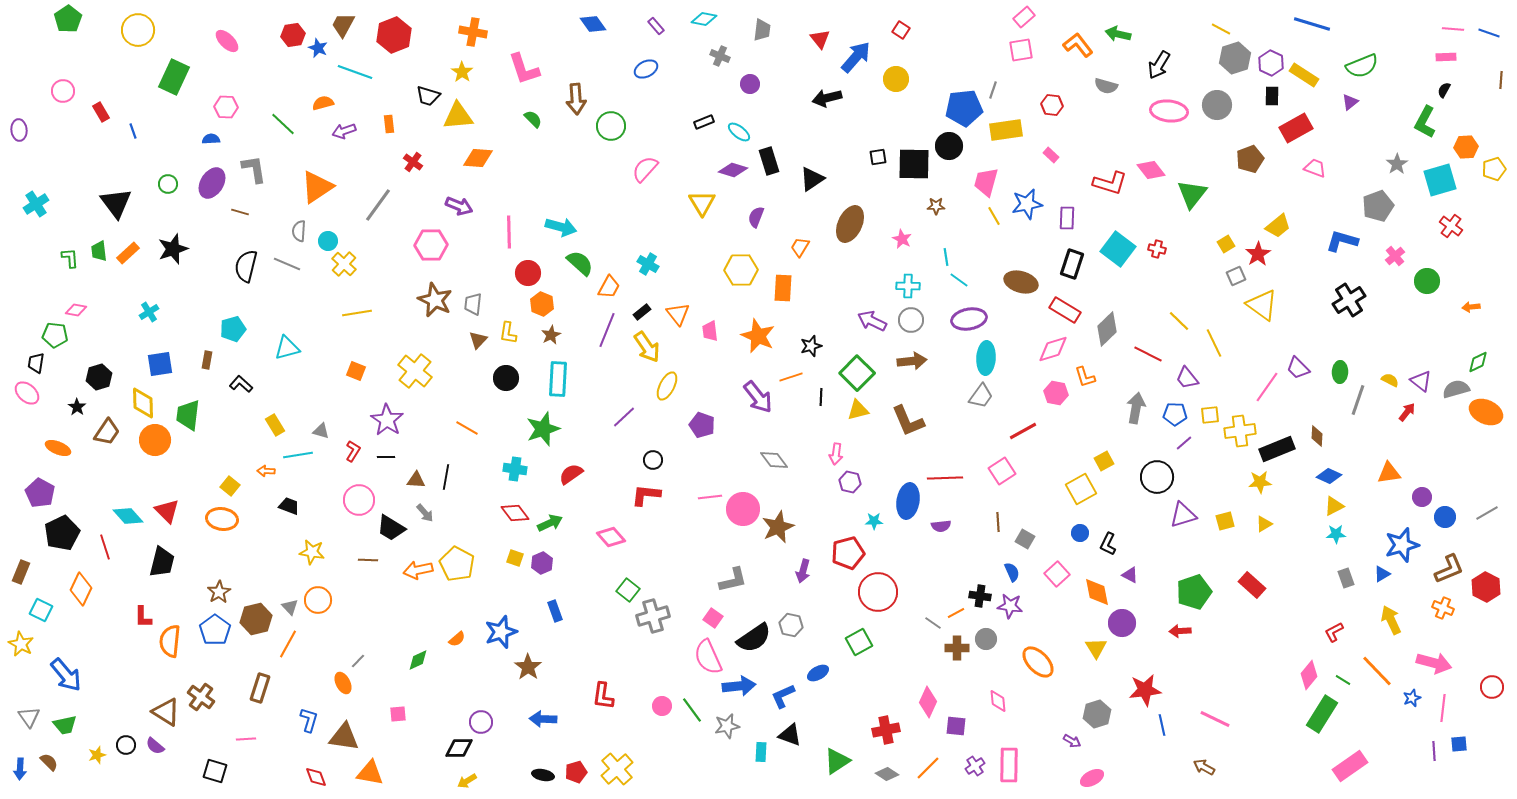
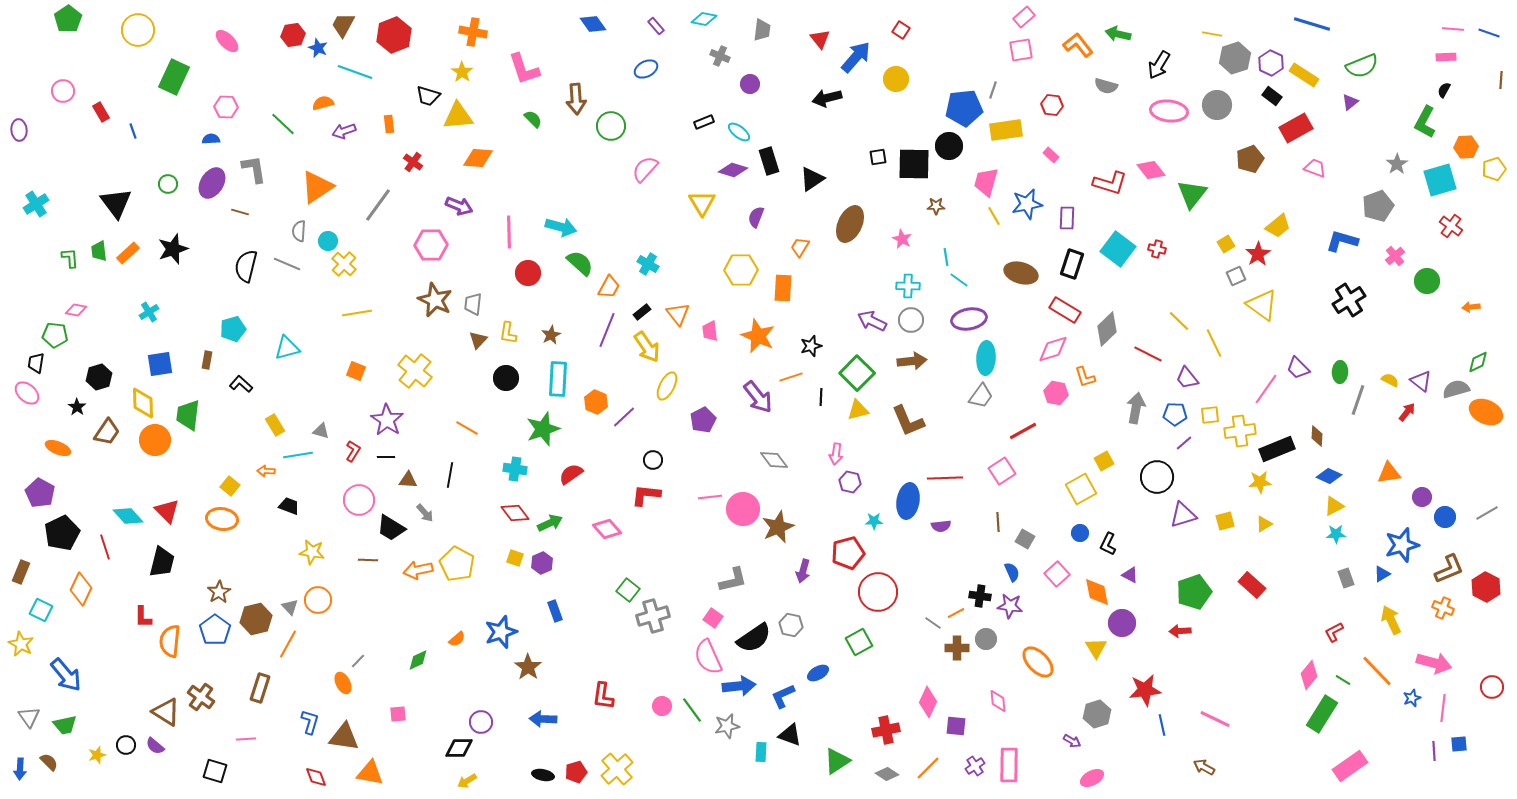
yellow line at (1221, 29): moved 9 px left, 5 px down; rotated 18 degrees counterclockwise
black rectangle at (1272, 96): rotated 54 degrees counterclockwise
brown ellipse at (1021, 282): moved 9 px up
orange hexagon at (542, 304): moved 54 px right, 98 px down
pink line at (1267, 387): moved 1 px left, 2 px down
purple pentagon at (702, 425): moved 1 px right, 5 px up; rotated 25 degrees clockwise
black line at (446, 477): moved 4 px right, 2 px up
brown triangle at (416, 480): moved 8 px left
pink diamond at (611, 537): moved 4 px left, 8 px up
blue L-shape at (309, 720): moved 1 px right, 2 px down
